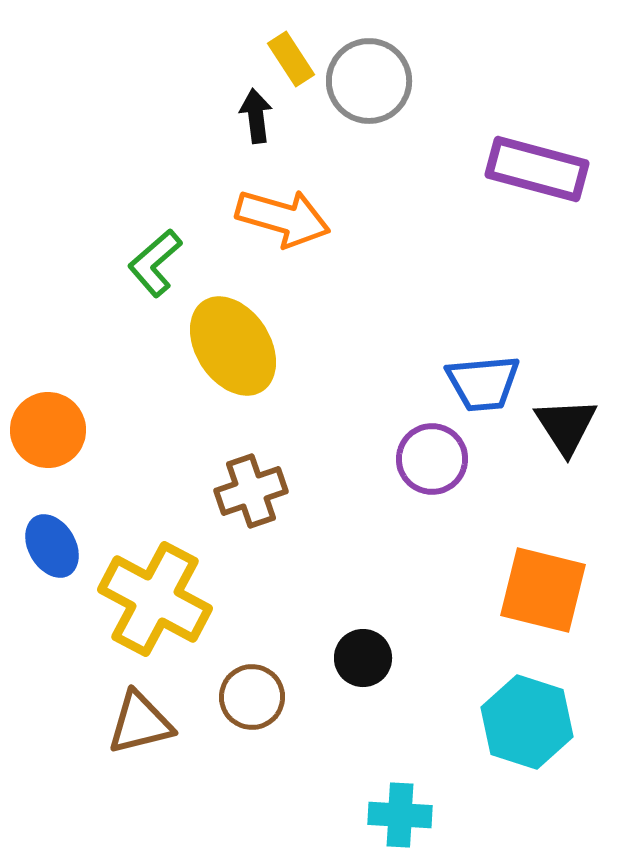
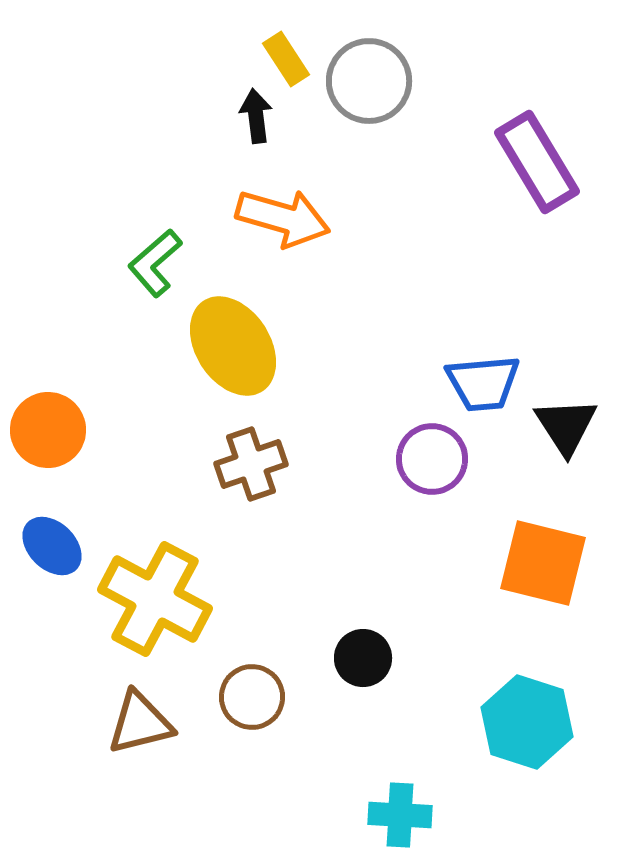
yellow rectangle: moved 5 px left
purple rectangle: moved 7 px up; rotated 44 degrees clockwise
brown cross: moved 27 px up
blue ellipse: rotated 16 degrees counterclockwise
orange square: moved 27 px up
